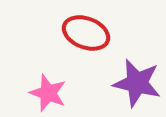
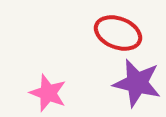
red ellipse: moved 32 px right
